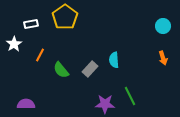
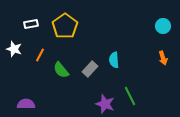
yellow pentagon: moved 9 px down
white star: moved 5 px down; rotated 21 degrees counterclockwise
purple star: rotated 18 degrees clockwise
